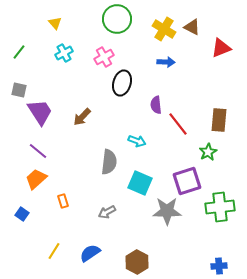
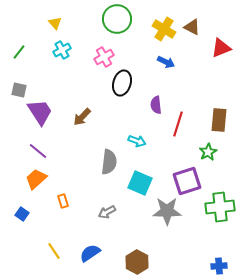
cyan cross: moved 2 px left, 3 px up
blue arrow: rotated 24 degrees clockwise
red line: rotated 55 degrees clockwise
yellow line: rotated 66 degrees counterclockwise
